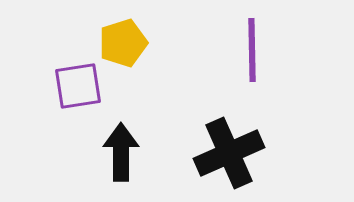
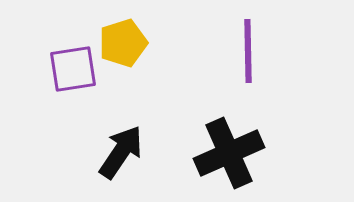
purple line: moved 4 px left, 1 px down
purple square: moved 5 px left, 17 px up
black arrow: rotated 34 degrees clockwise
